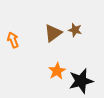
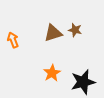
brown triangle: rotated 18 degrees clockwise
orange star: moved 5 px left, 2 px down
black star: moved 2 px right, 1 px down
